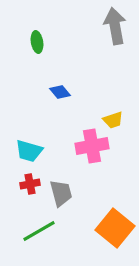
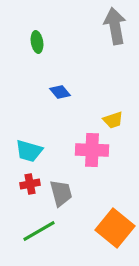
pink cross: moved 4 px down; rotated 12 degrees clockwise
